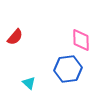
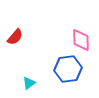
cyan triangle: rotated 40 degrees clockwise
